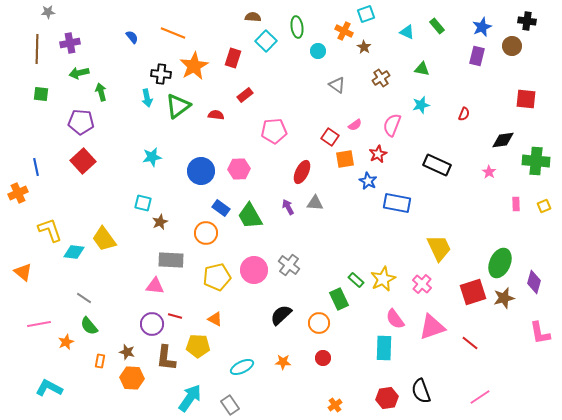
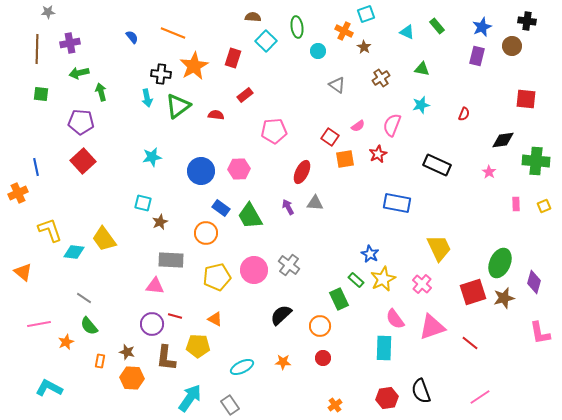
pink semicircle at (355, 125): moved 3 px right, 1 px down
blue star at (368, 181): moved 2 px right, 73 px down
orange circle at (319, 323): moved 1 px right, 3 px down
